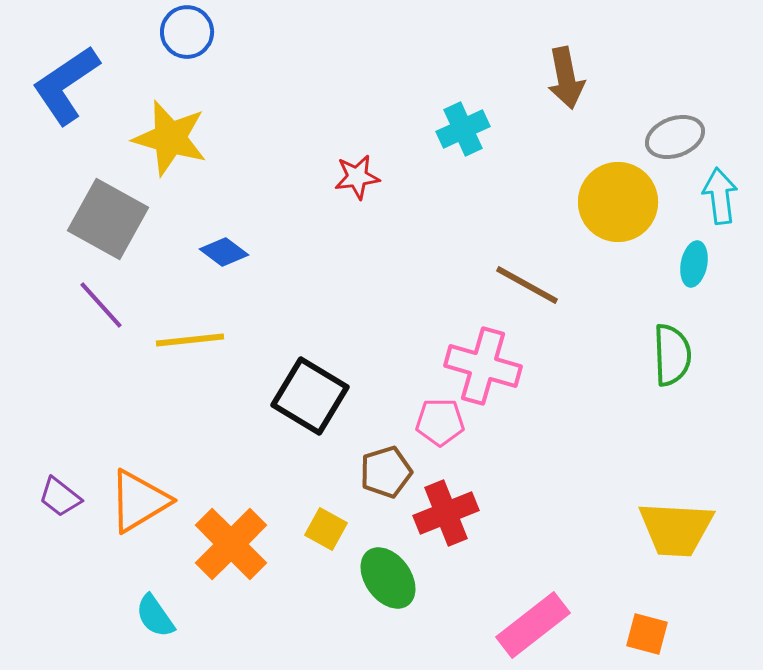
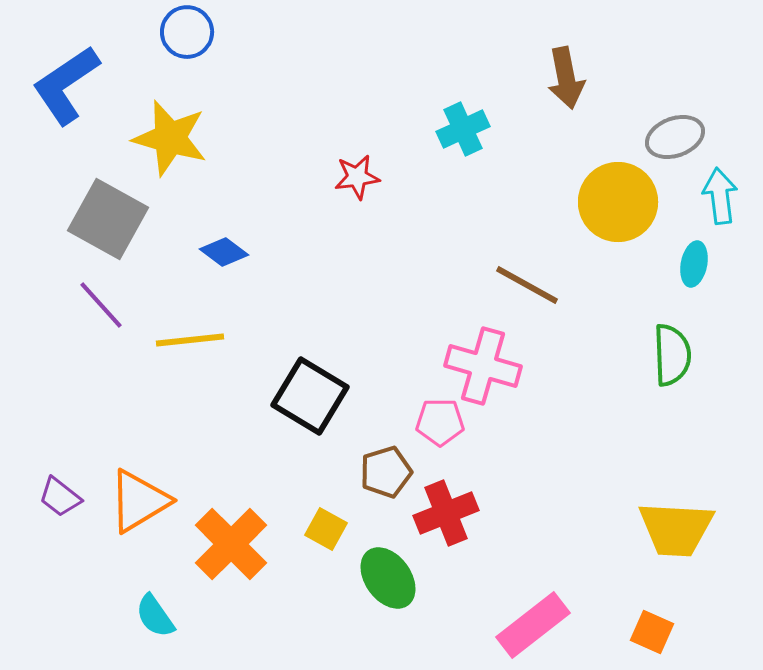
orange square: moved 5 px right, 2 px up; rotated 9 degrees clockwise
